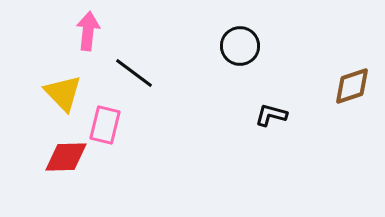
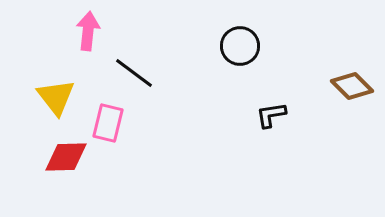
brown diamond: rotated 63 degrees clockwise
yellow triangle: moved 7 px left, 4 px down; rotated 6 degrees clockwise
black L-shape: rotated 24 degrees counterclockwise
pink rectangle: moved 3 px right, 2 px up
